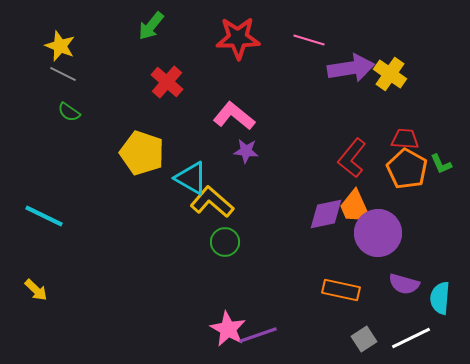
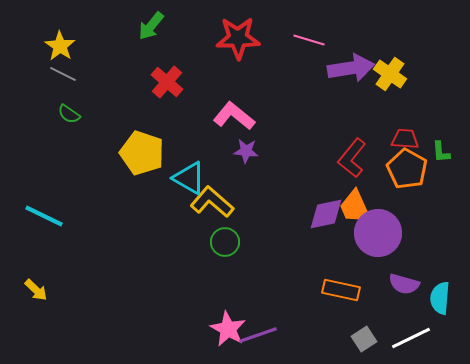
yellow star: rotated 12 degrees clockwise
green semicircle: moved 2 px down
green L-shape: moved 12 px up; rotated 20 degrees clockwise
cyan triangle: moved 2 px left
